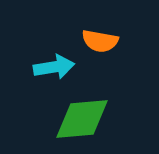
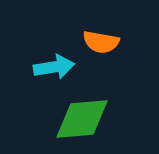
orange semicircle: moved 1 px right, 1 px down
